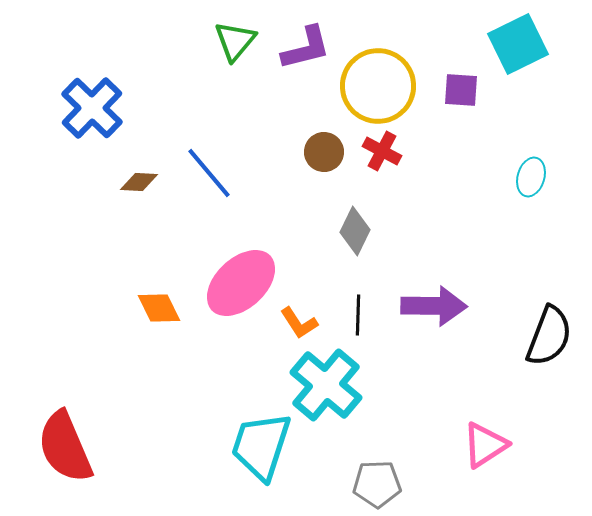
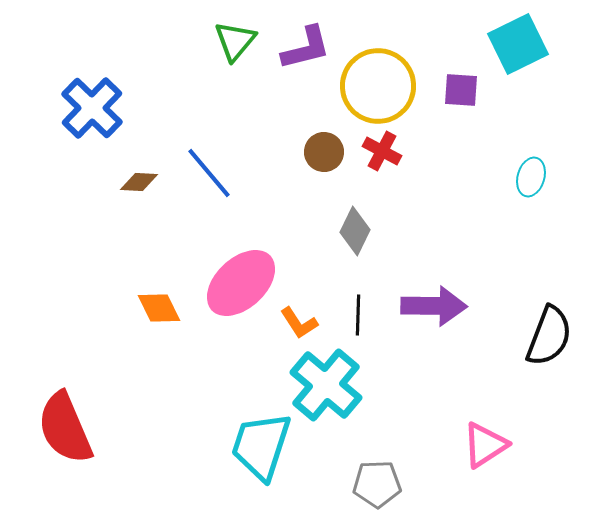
red semicircle: moved 19 px up
